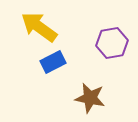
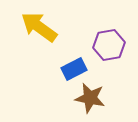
purple hexagon: moved 3 px left, 2 px down
blue rectangle: moved 21 px right, 7 px down
